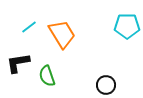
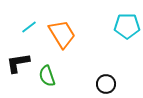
black circle: moved 1 px up
